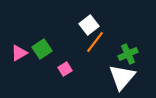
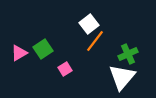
white square: moved 1 px up
orange line: moved 1 px up
green square: moved 1 px right
